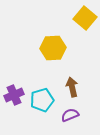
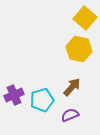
yellow hexagon: moved 26 px right, 1 px down; rotated 15 degrees clockwise
brown arrow: rotated 54 degrees clockwise
